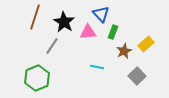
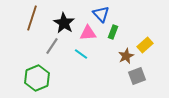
brown line: moved 3 px left, 1 px down
black star: moved 1 px down
pink triangle: moved 1 px down
yellow rectangle: moved 1 px left, 1 px down
brown star: moved 2 px right, 5 px down
cyan line: moved 16 px left, 13 px up; rotated 24 degrees clockwise
gray square: rotated 24 degrees clockwise
